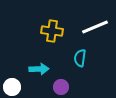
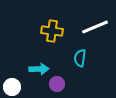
purple circle: moved 4 px left, 3 px up
